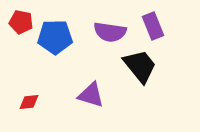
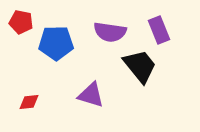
purple rectangle: moved 6 px right, 4 px down
blue pentagon: moved 1 px right, 6 px down
